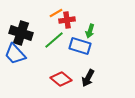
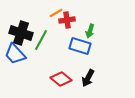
green line: moved 13 px left; rotated 20 degrees counterclockwise
